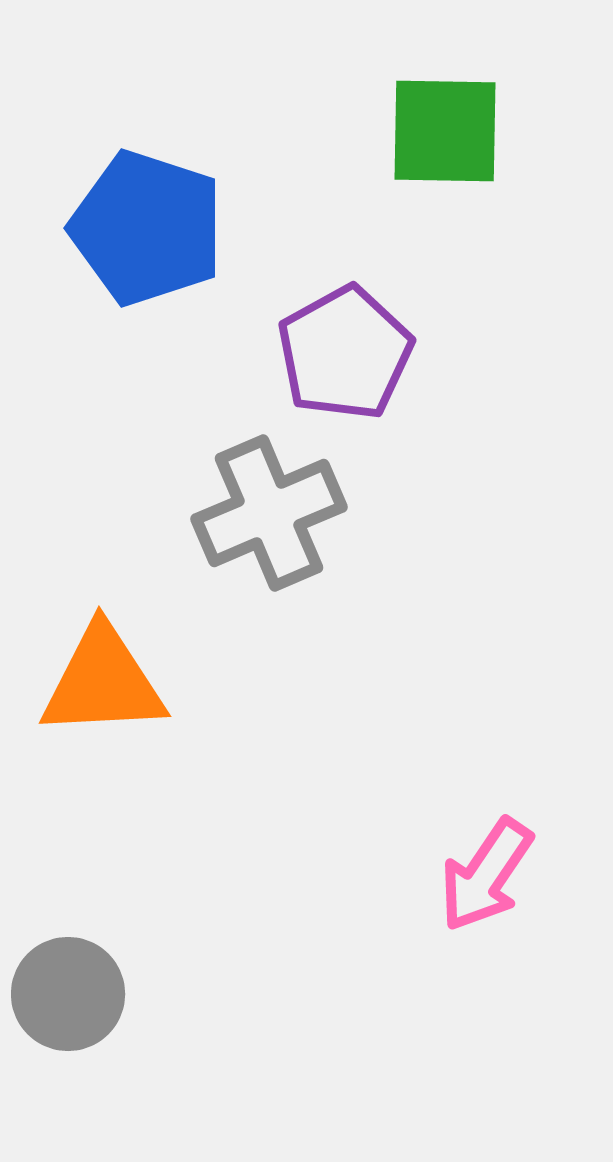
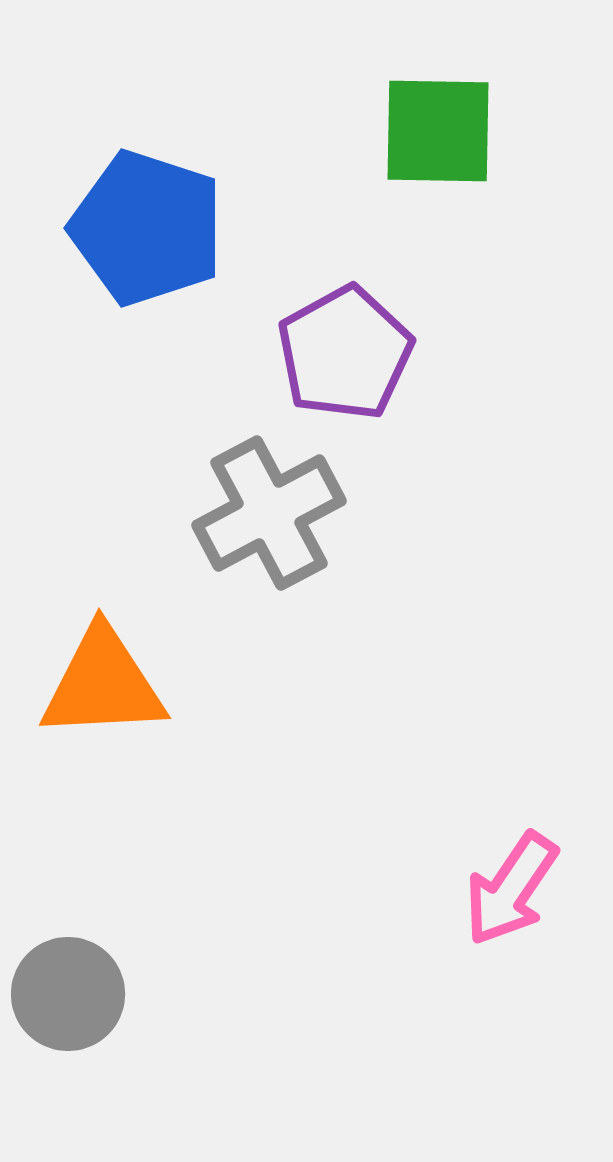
green square: moved 7 px left
gray cross: rotated 5 degrees counterclockwise
orange triangle: moved 2 px down
pink arrow: moved 25 px right, 14 px down
